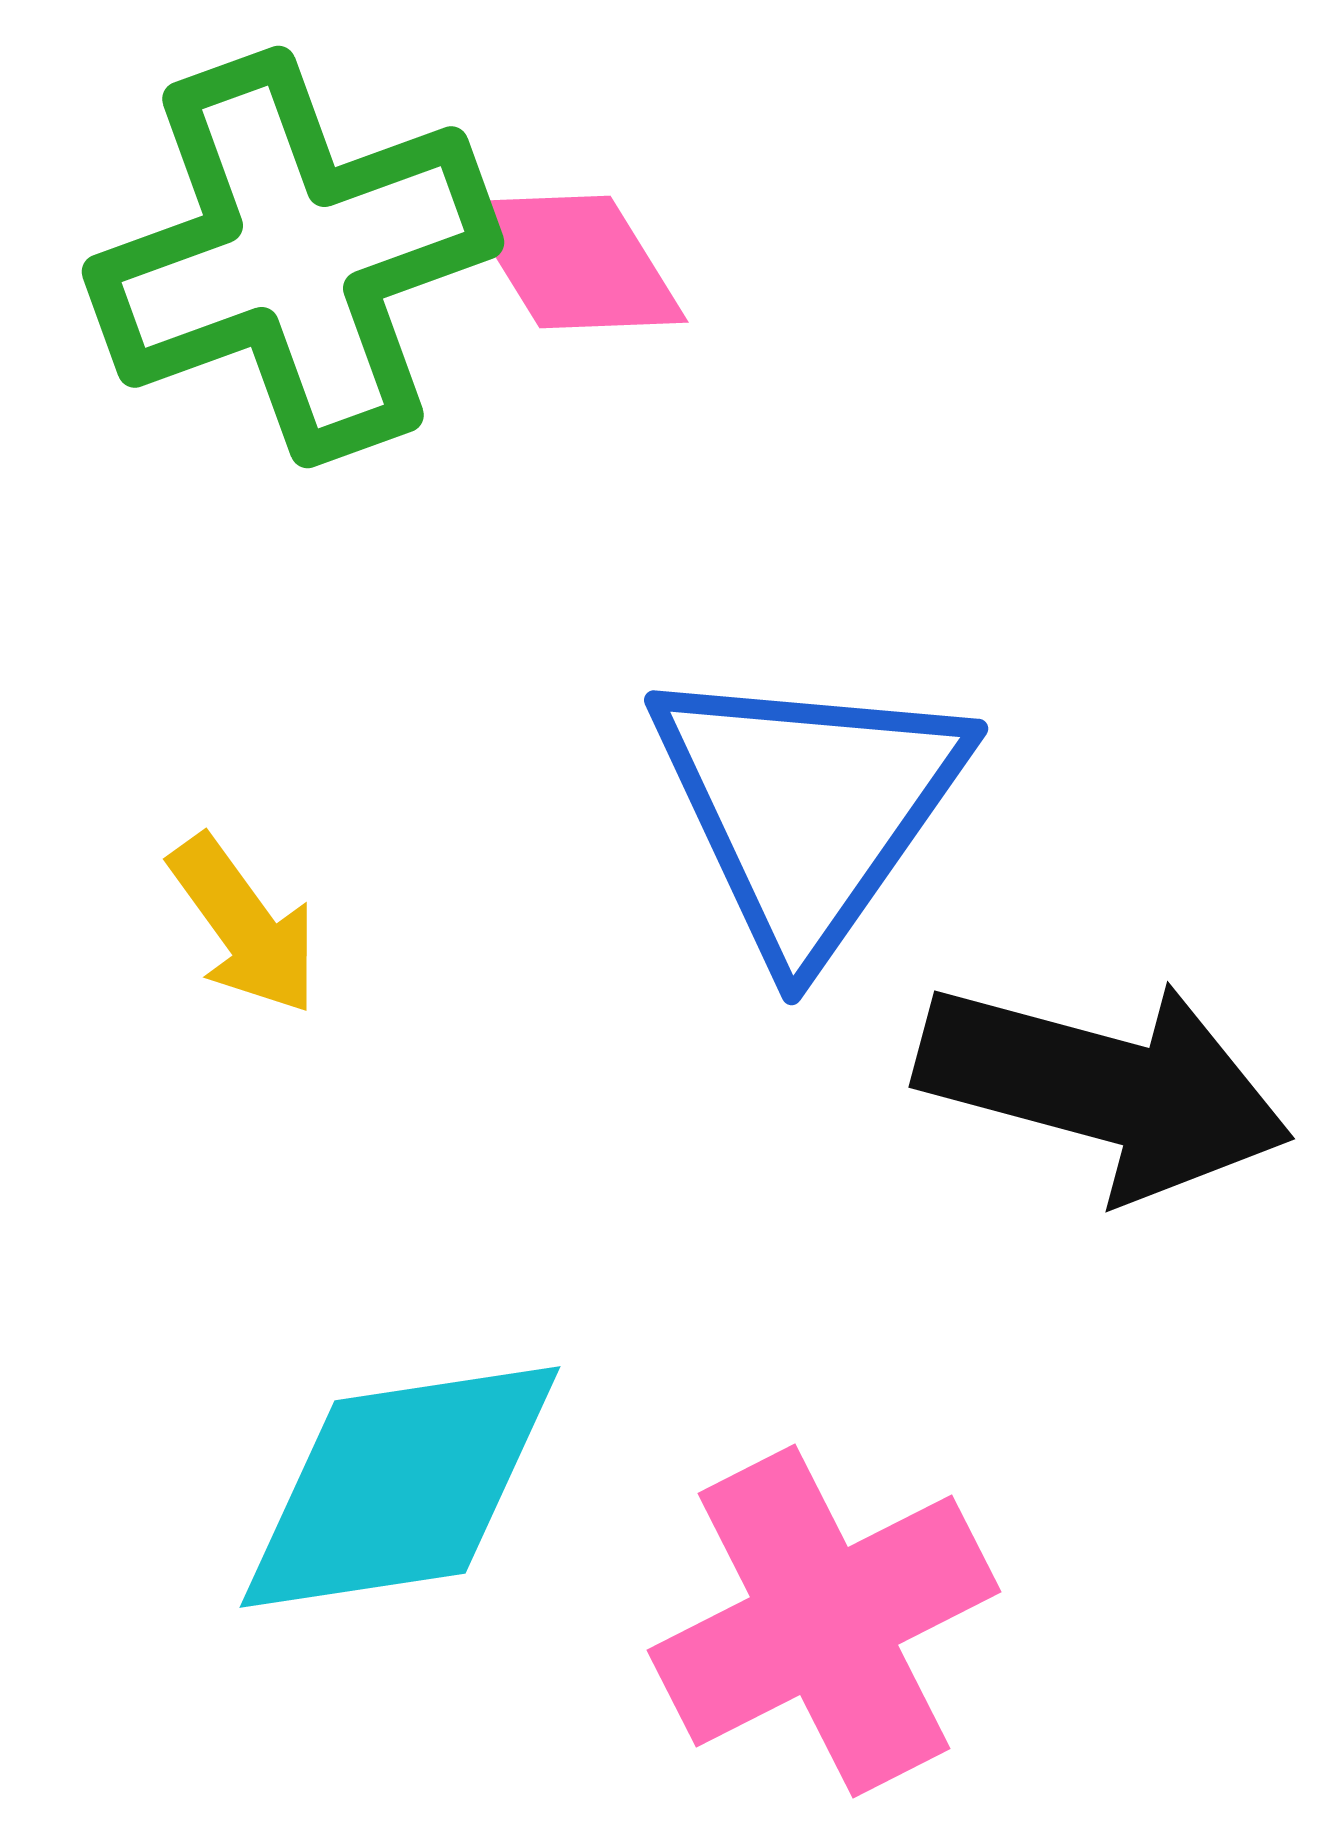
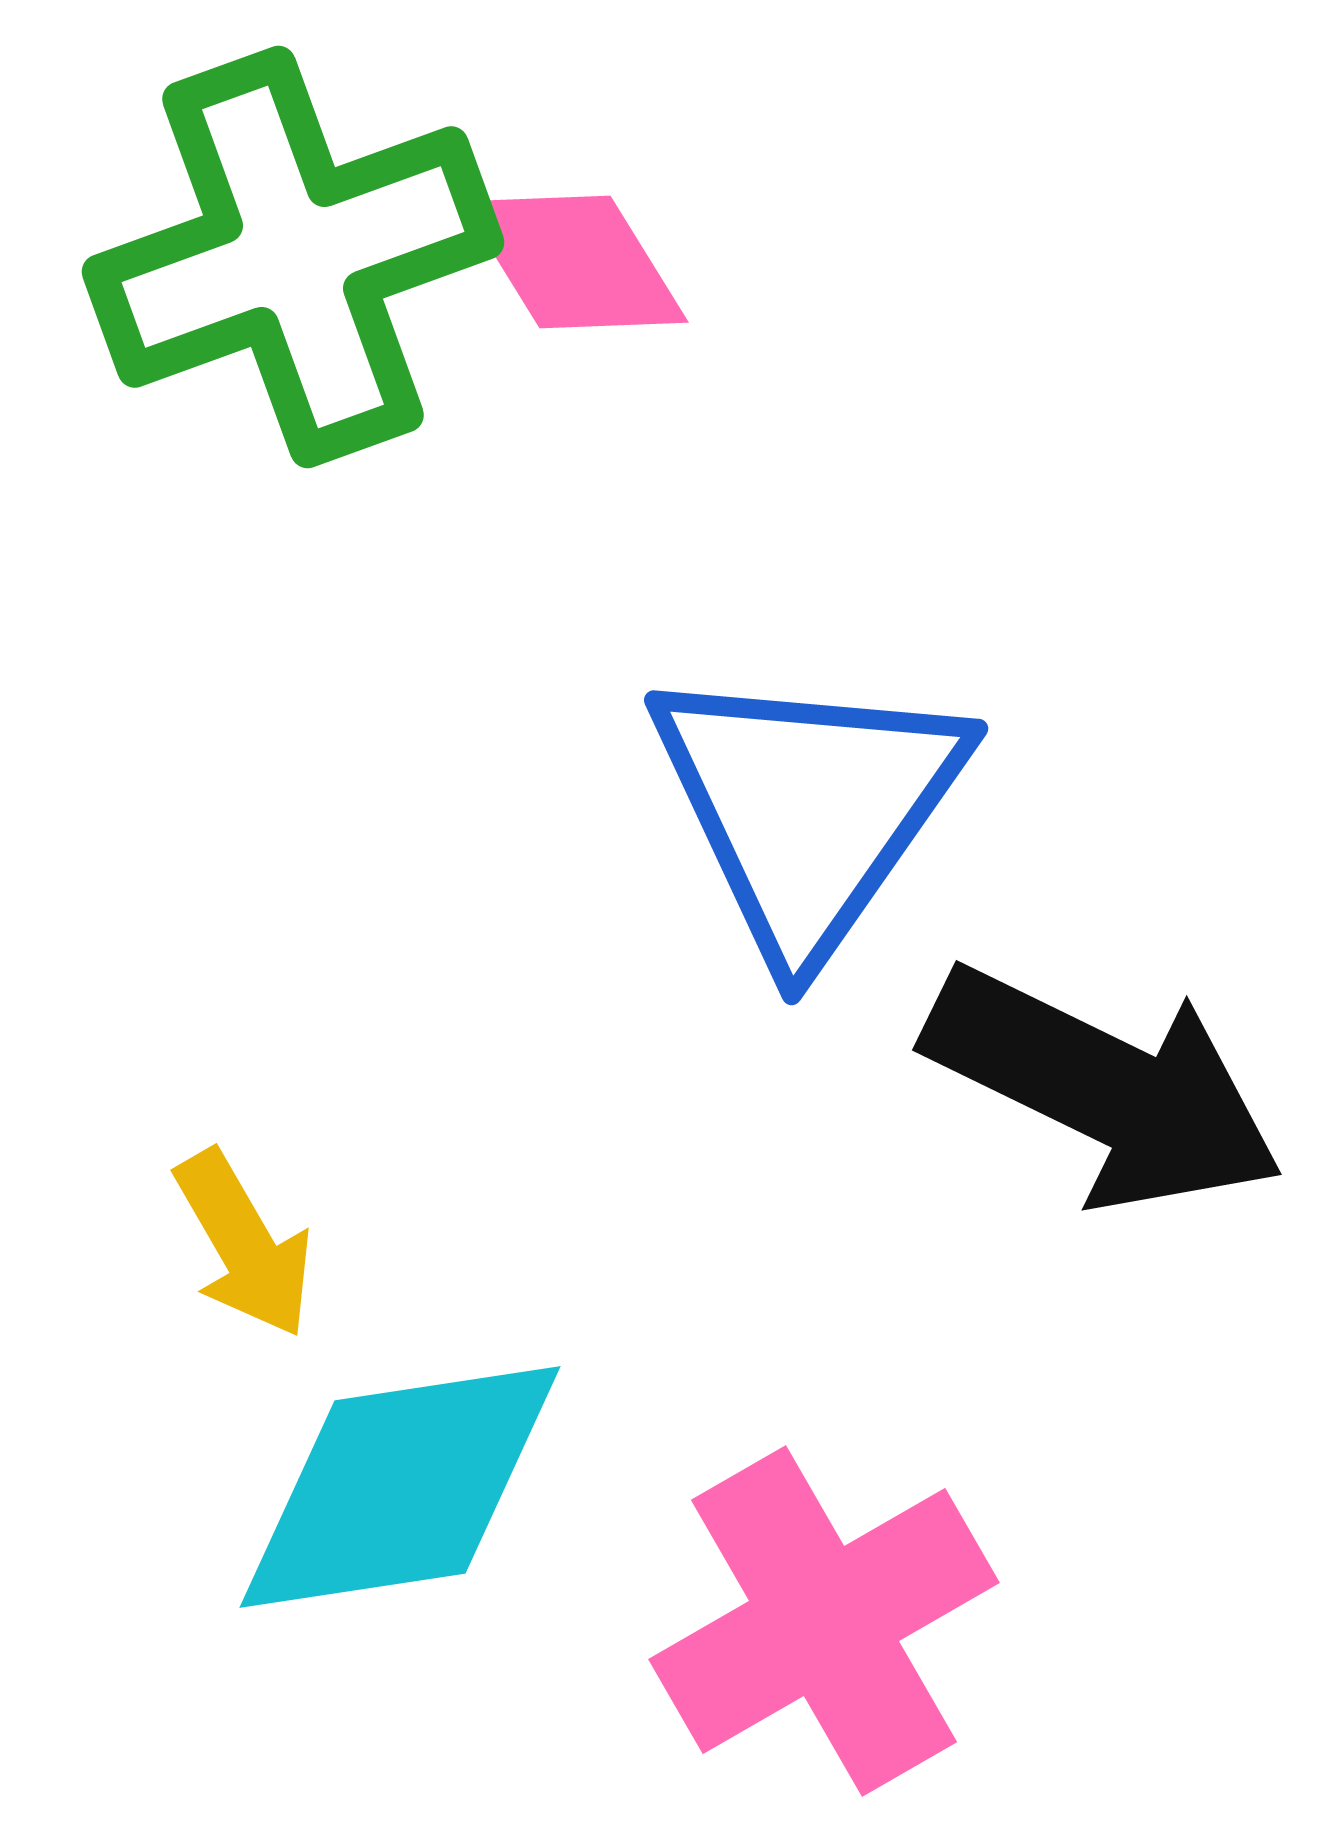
yellow arrow: moved 319 px down; rotated 6 degrees clockwise
black arrow: rotated 11 degrees clockwise
pink cross: rotated 3 degrees counterclockwise
